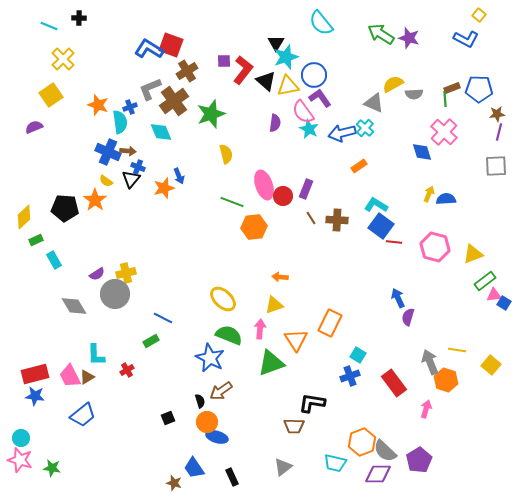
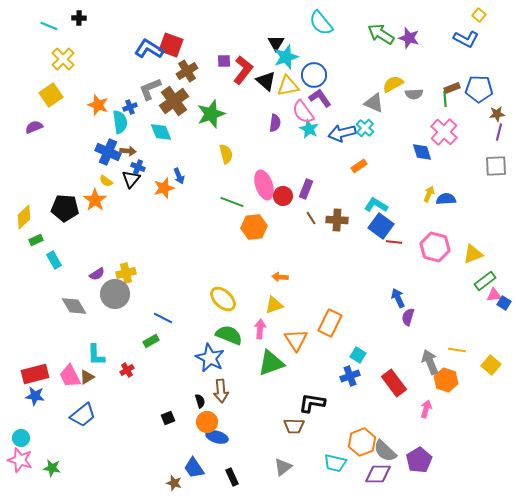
brown arrow at (221, 391): rotated 60 degrees counterclockwise
